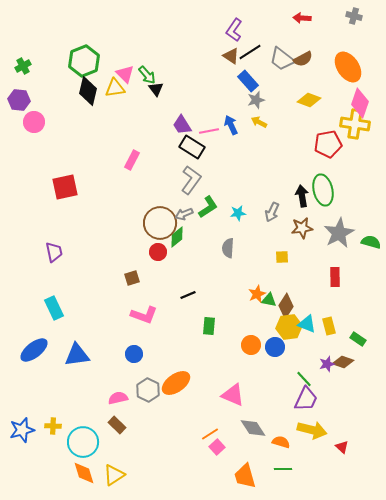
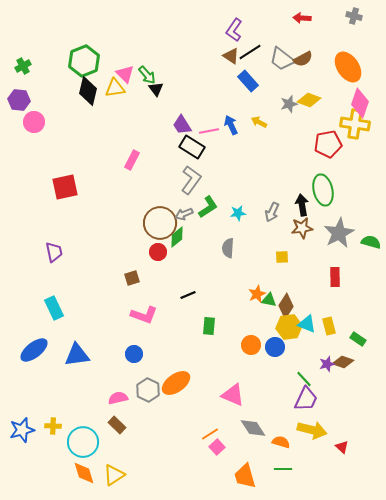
gray star at (256, 100): moved 33 px right, 4 px down
black arrow at (302, 196): moved 9 px down
